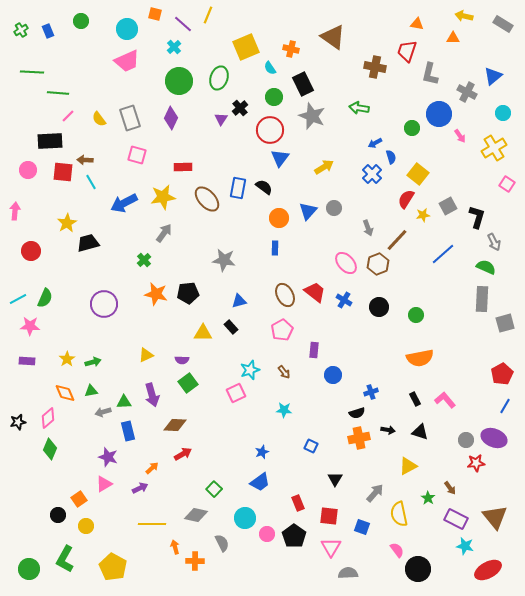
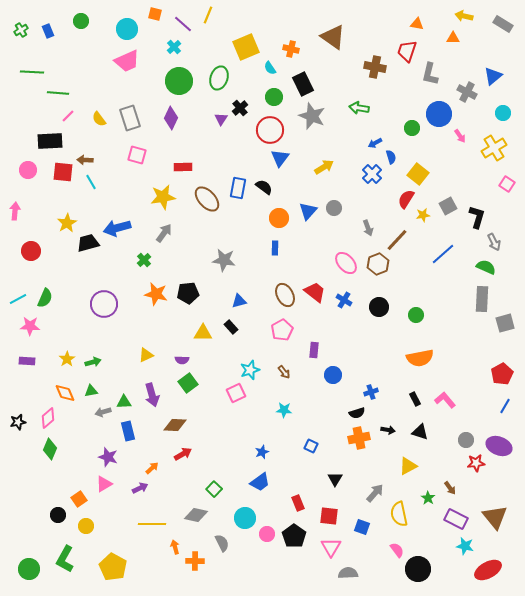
blue arrow at (124, 203): moved 7 px left, 25 px down; rotated 12 degrees clockwise
purple ellipse at (494, 438): moved 5 px right, 8 px down
